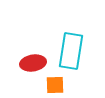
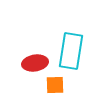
red ellipse: moved 2 px right
